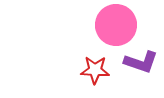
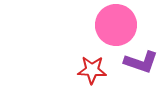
red star: moved 3 px left
